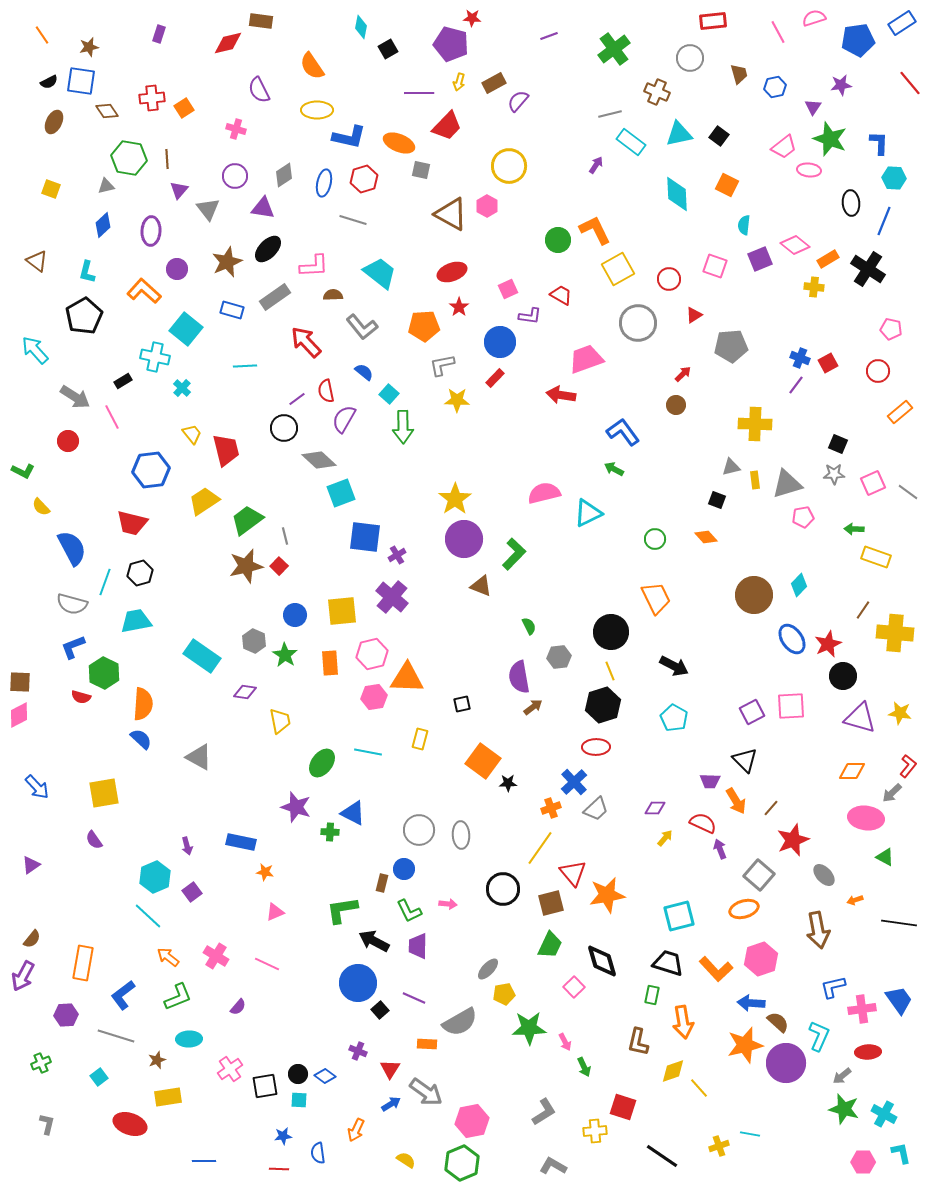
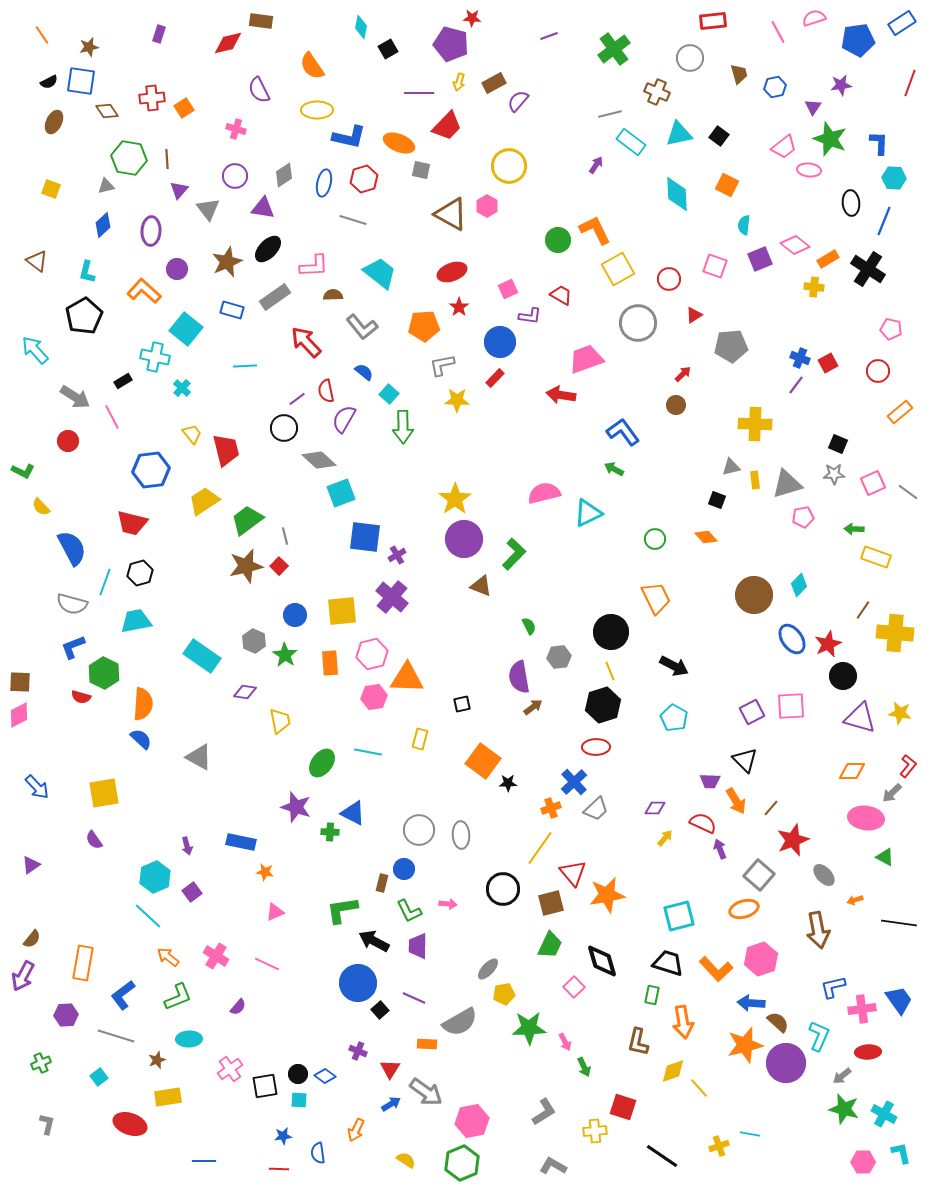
red line at (910, 83): rotated 60 degrees clockwise
